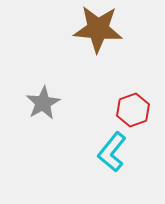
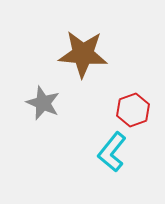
brown star: moved 15 px left, 25 px down
gray star: rotated 20 degrees counterclockwise
